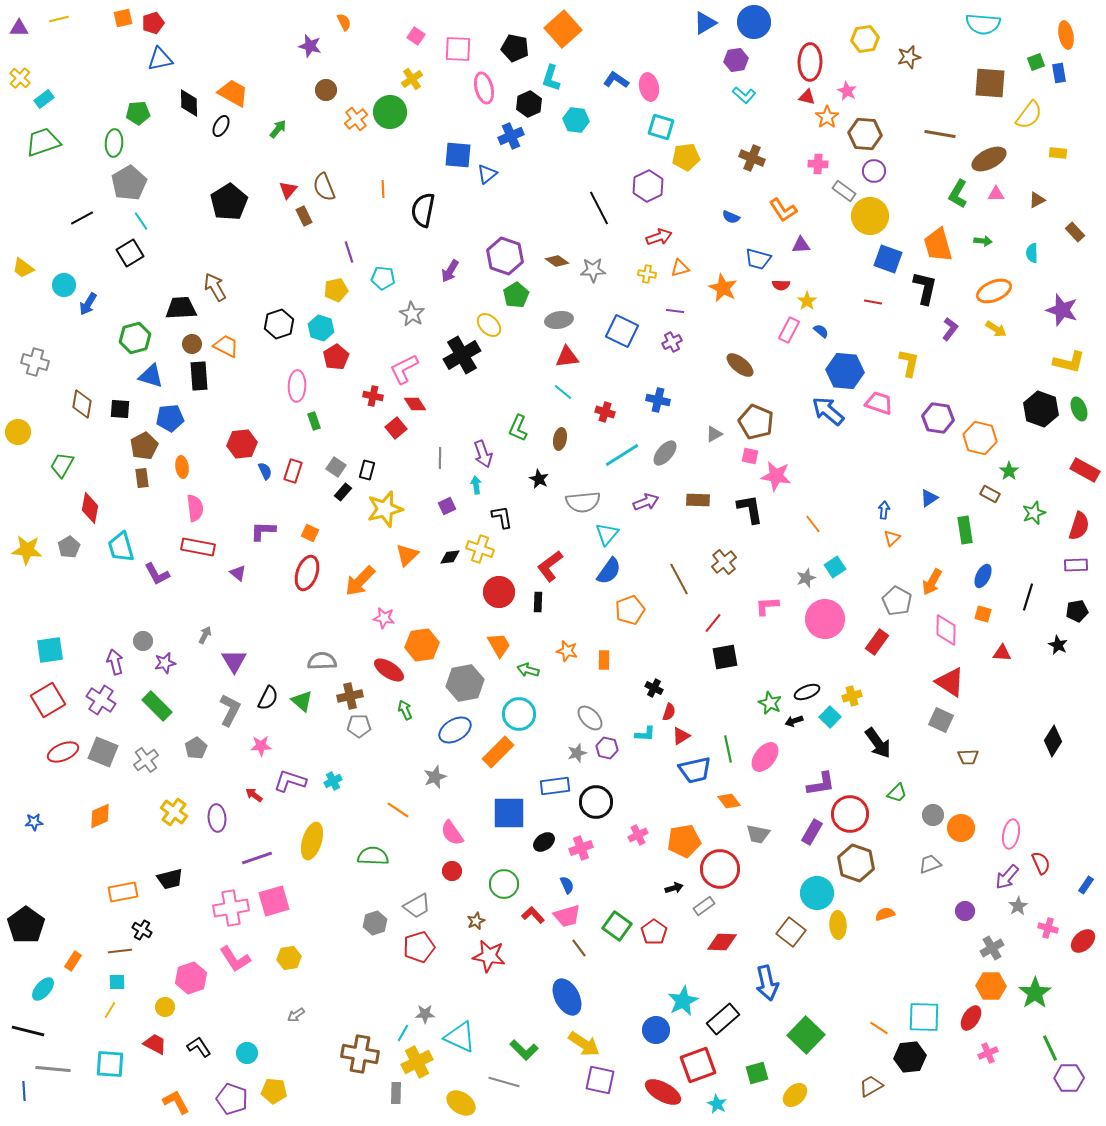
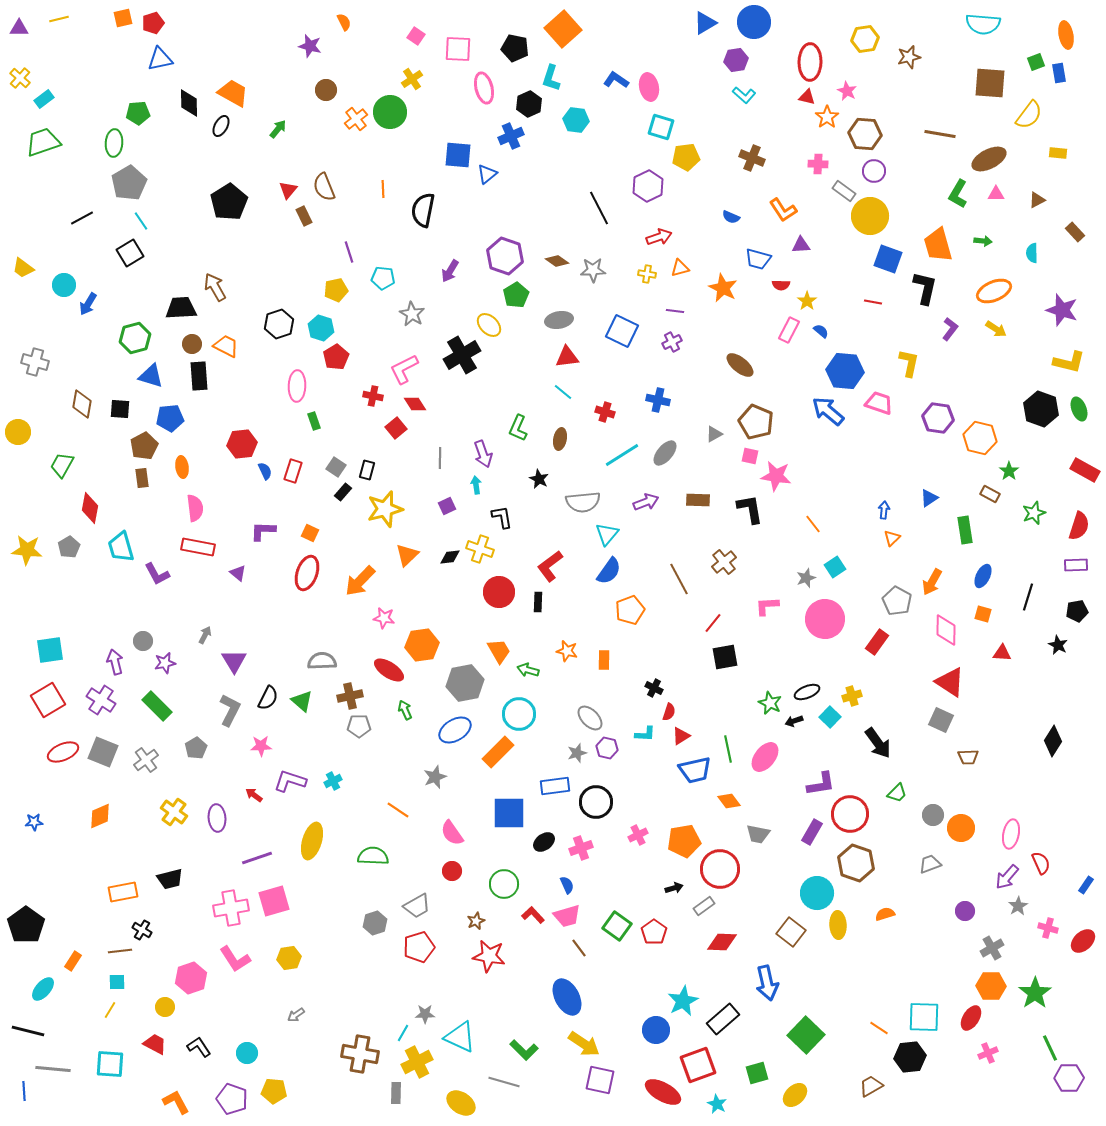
orange trapezoid at (499, 645): moved 6 px down
